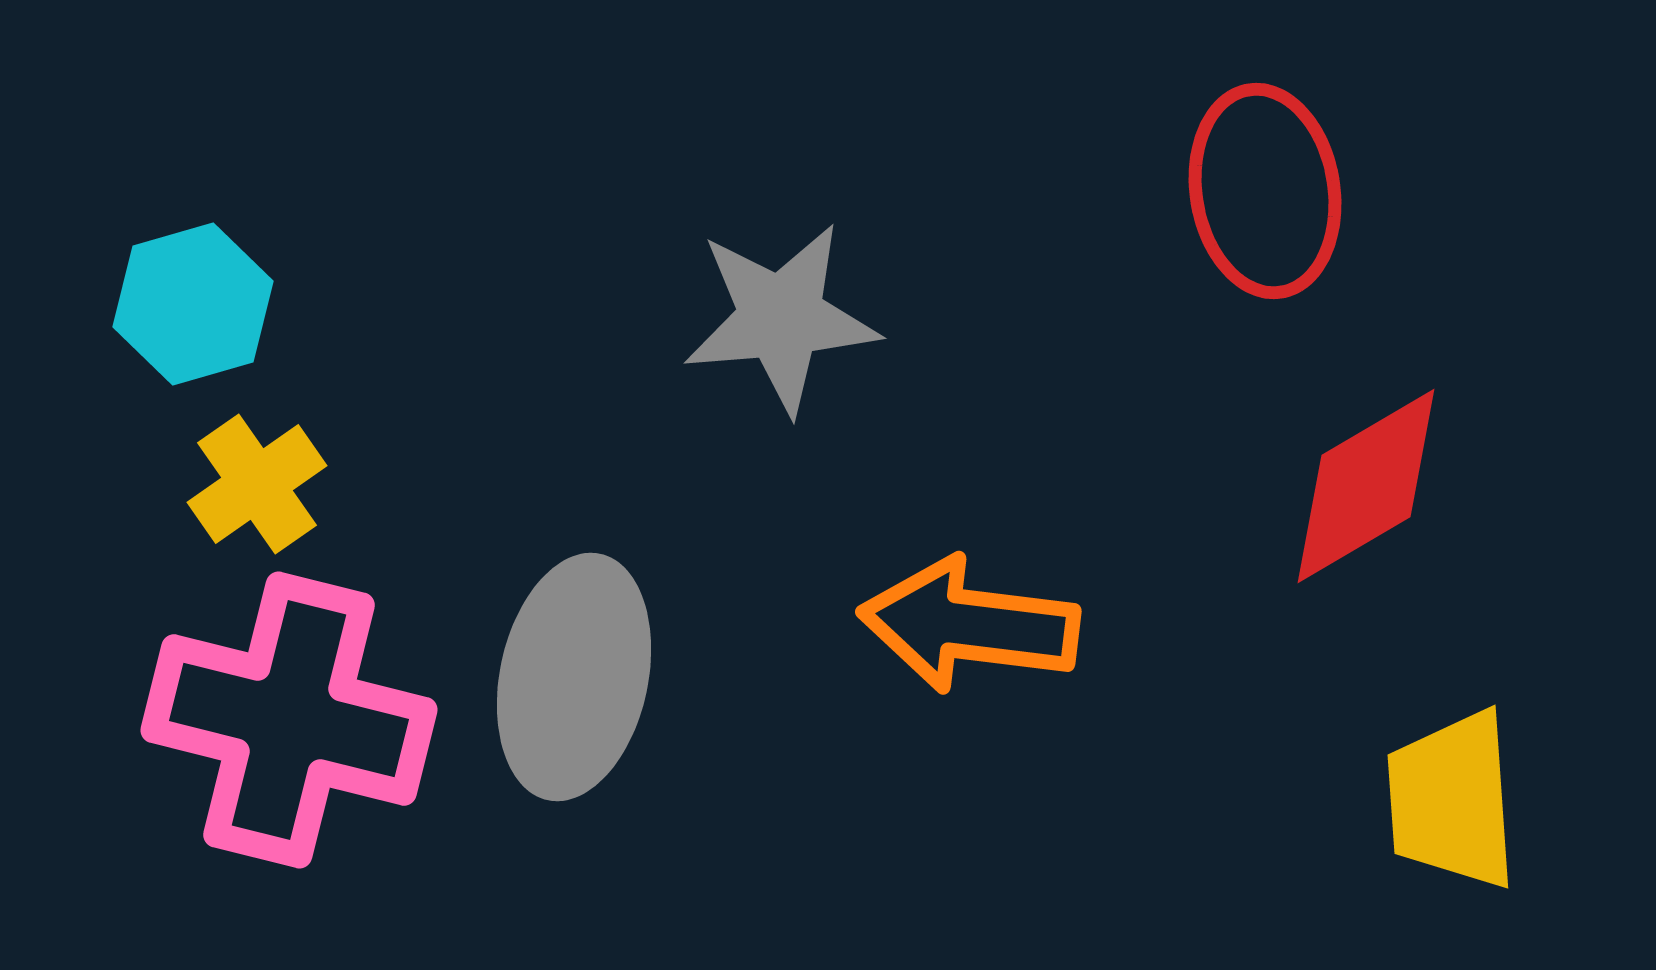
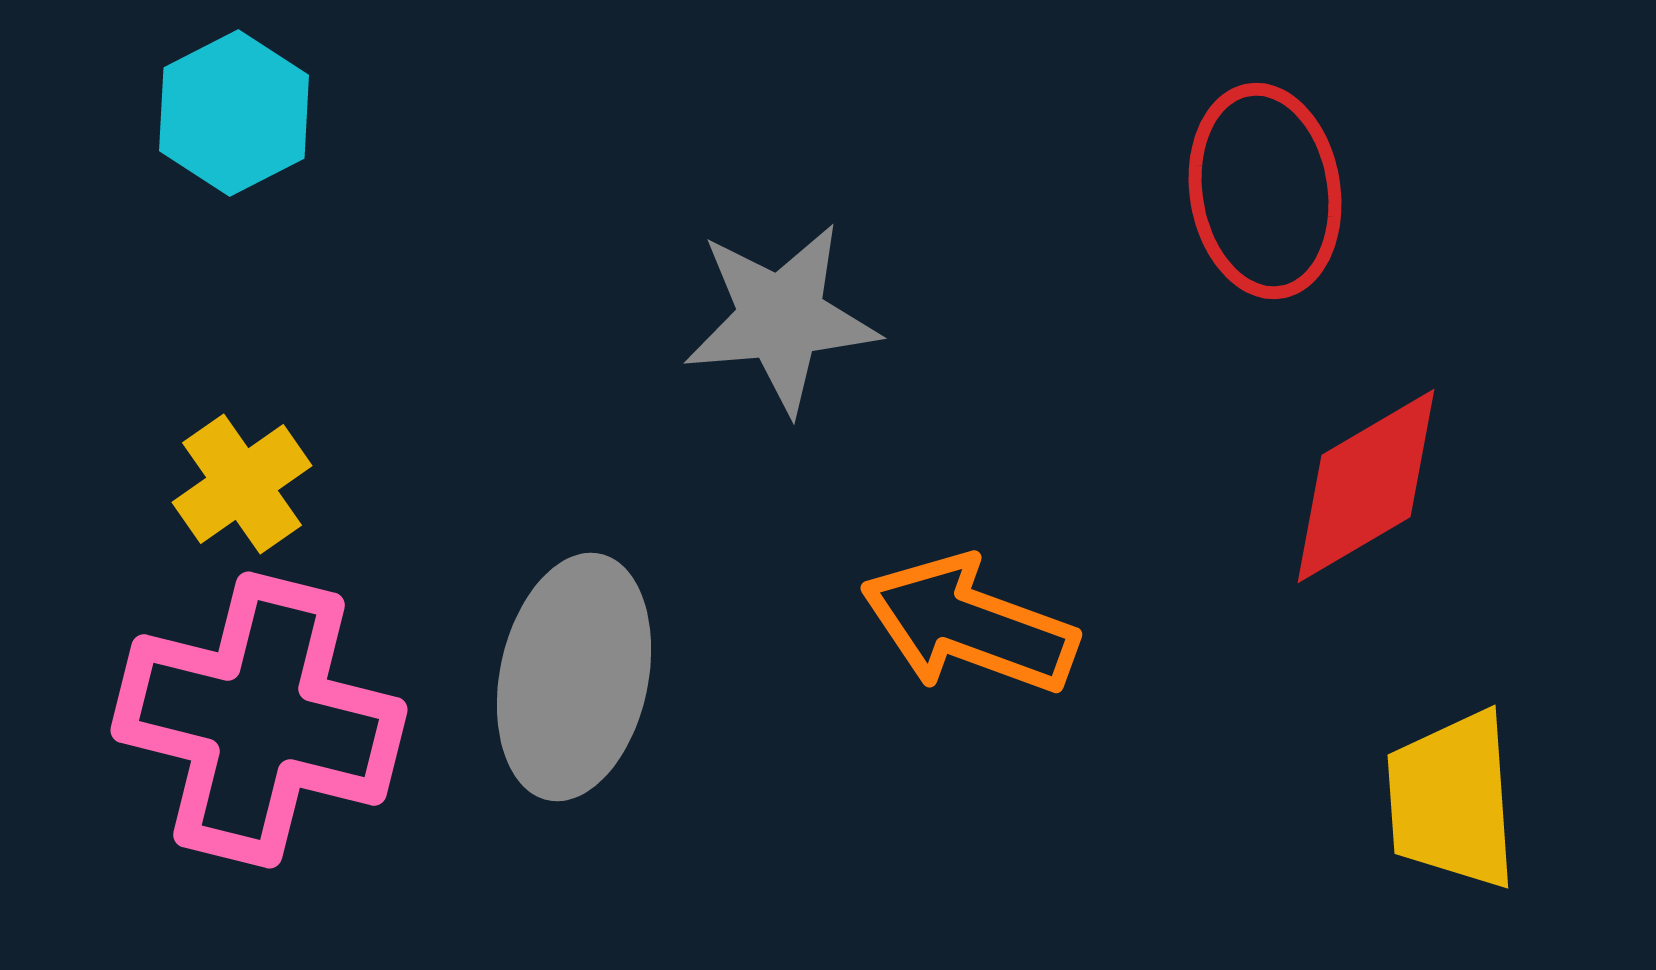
cyan hexagon: moved 41 px right, 191 px up; rotated 11 degrees counterclockwise
yellow cross: moved 15 px left
orange arrow: rotated 13 degrees clockwise
pink cross: moved 30 px left
